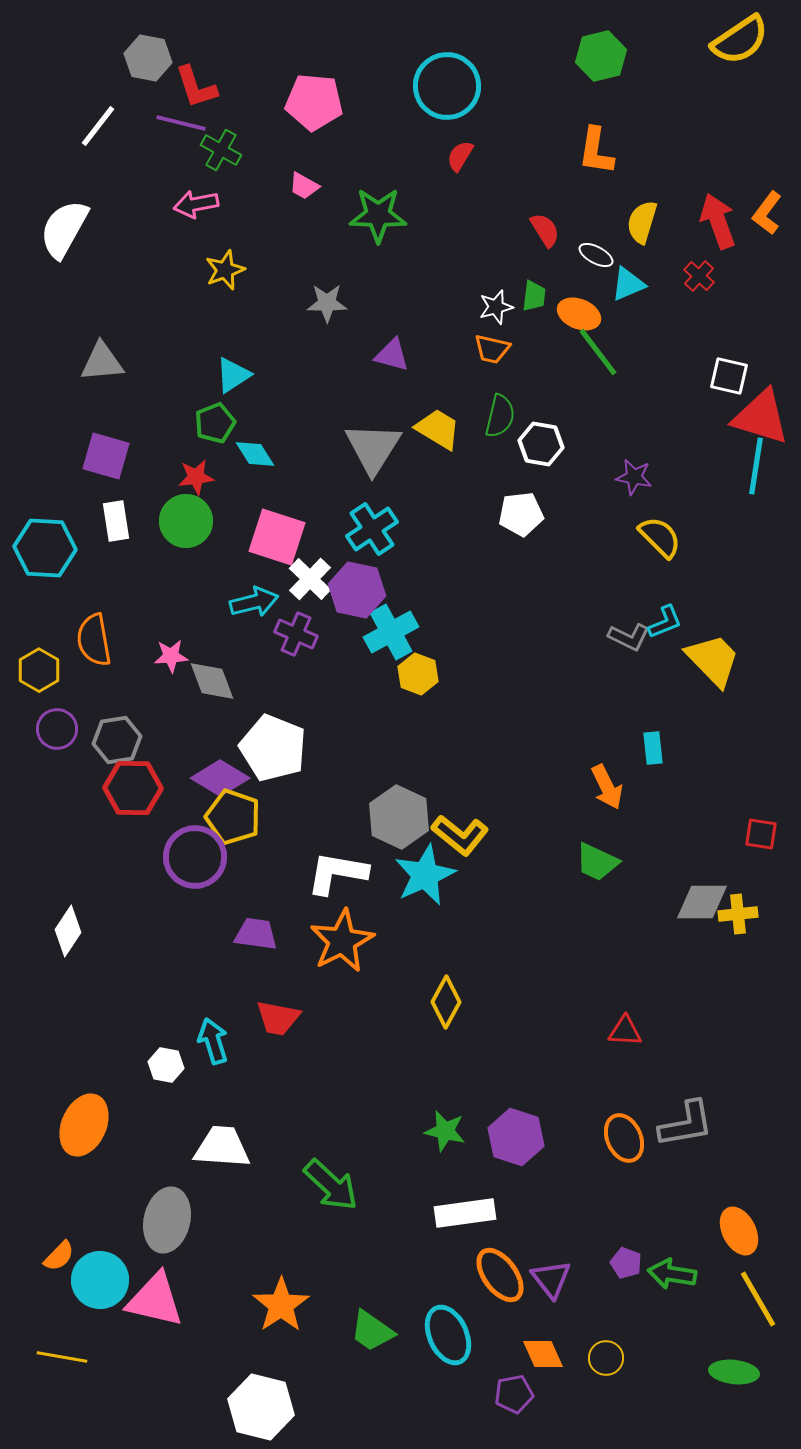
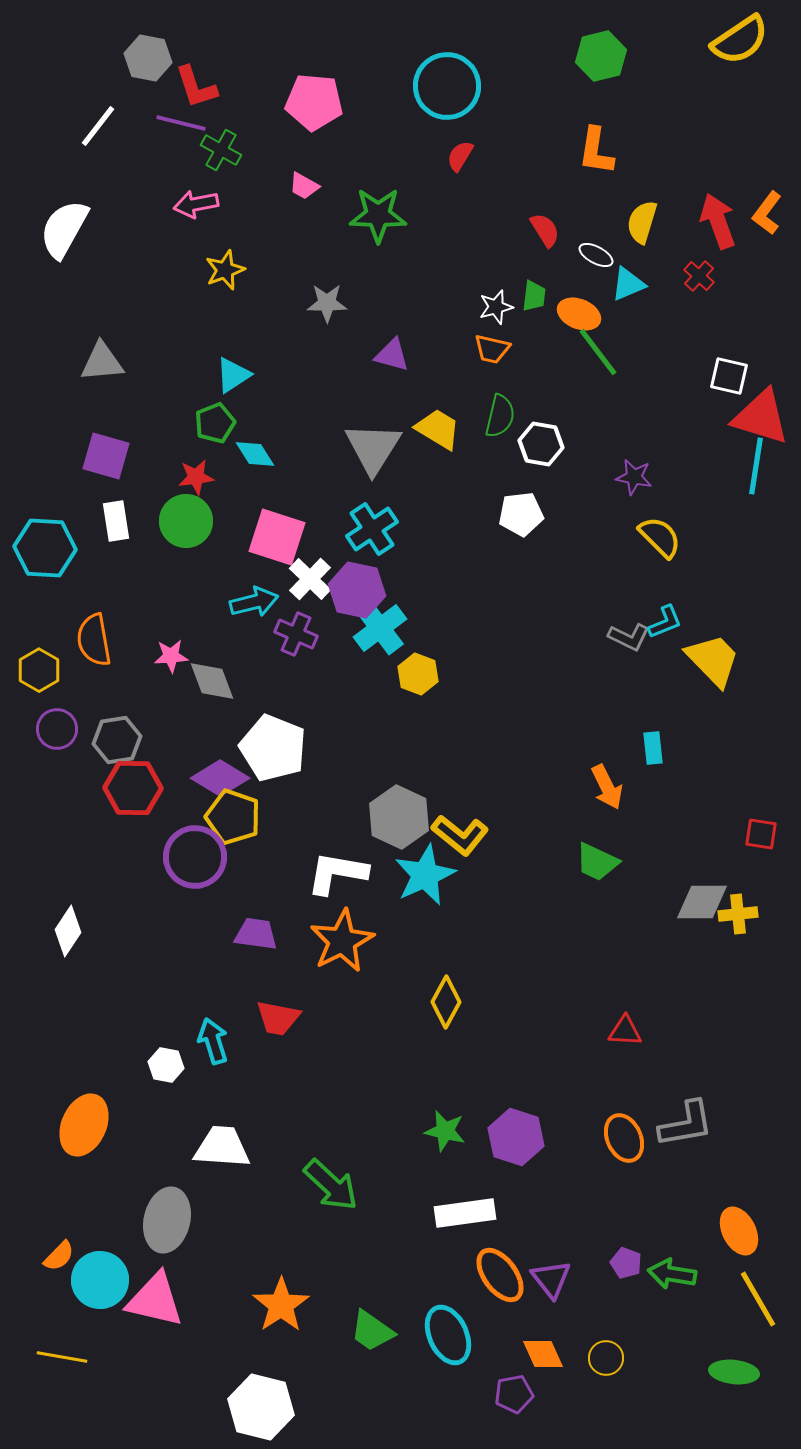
cyan cross at (391, 632): moved 11 px left, 4 px up; rotated 8 degrees counterclockwise
